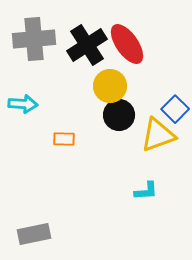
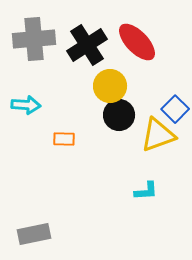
red ellipse: moved 10 px right, 2 px up; rotated 9 degrees counterclockwise
cyan arrow: moved 3 px right, 1 px down
